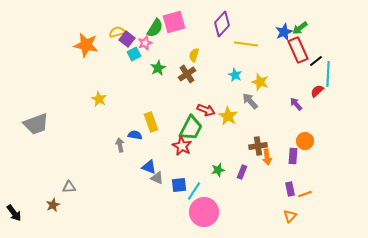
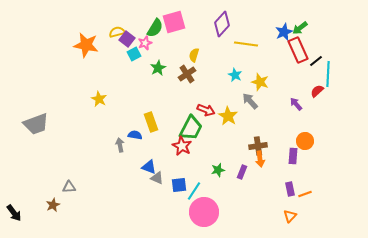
orange arrow at (267, 157): moved 7 px left, 2 px down
